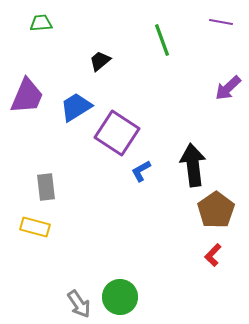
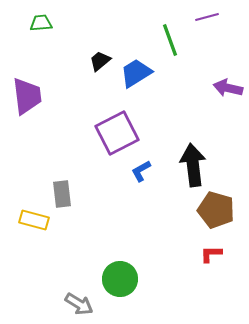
purple line: moved 14 px left, 5 px up; rotated 25 degrees counterclockwise
green line: moved 8 px right
purple arrow: rotated 56 degrees clockwise
purple trapezoid: rotated 30 degrees counterclockwise
blue trapezoid: moved 60 px right, 34 px up
purple square: rotated 30 degrees clockwise
gray rectangle: moved 16 px right, 7 px down
brown pentagon: rotated 21 degrees counterclockwise
yellow rectangle: moved 1 px left, 7 px up
red L-shape: moved 2 px left, 1 px up; rotated 45 degrees clockwise
green circle: moved 18 px up
gray arrow: rotated 24 degrees counterclockwise
